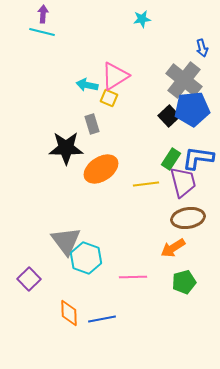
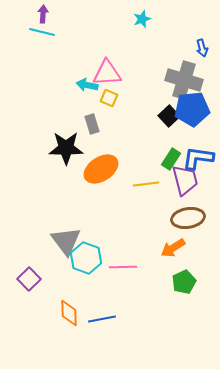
cyan star: rotated 12 degrees counterclockwise
pink triangle: moved 8 px left, 3 px up; rotated 28 degrees clockwise
gray cross: rotated 21 degrees counterclockwise
purple trapezoid: moved 2 px right, 2 px up
pink line: moved 10 px left, 10 px up
green pentagon: rotated 10 degrees counterclockwise
